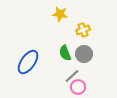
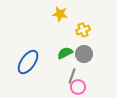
green semicircle: rotated 84 degrees clockwise
gray line: rotated 28 degrees counterclockwise
